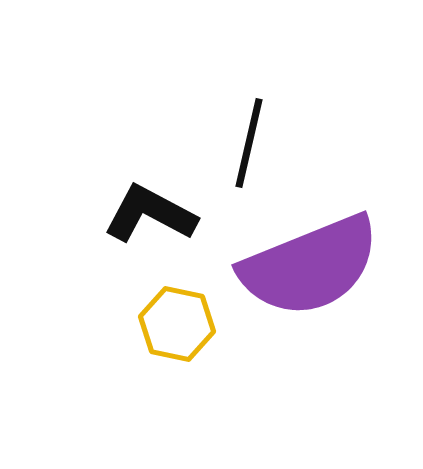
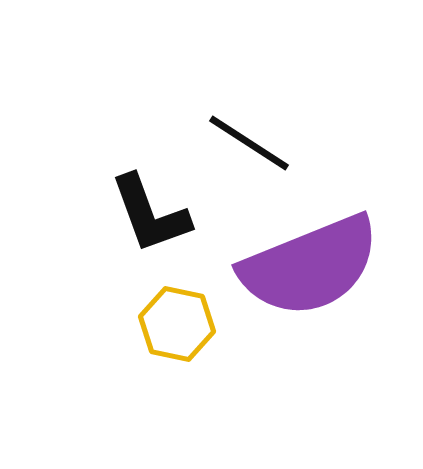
black line: rotated 70 degrees counterclockwise
black L-shape: rotated 138 degrees counterclockwise
